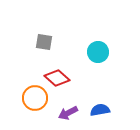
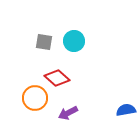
cyan circle: moved 24 px left, 11 px up
blue semicircle: moved 26 px right
